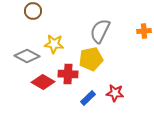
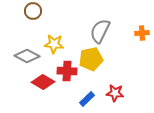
orange cross: moved 2 px left, 2 px down
red cross: moved 1 px left, 3 px up
blue rectangle: moved 1 px left, 1 px down
